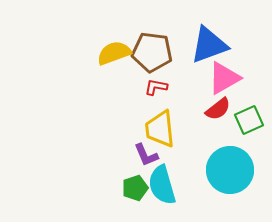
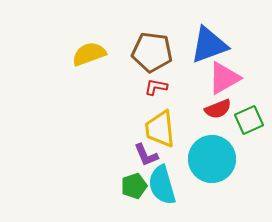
yellow semicircle: moved 25 px left, 1 px down
red semicircle: rotated 16 degrees clockwise
cyan circle: moved 18 px left, 11 px up
green pentagon: moved 1 px left, 2 px up
